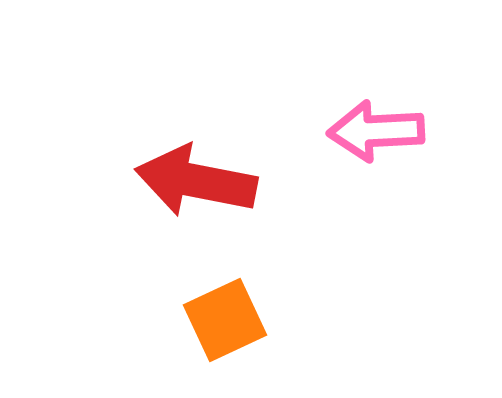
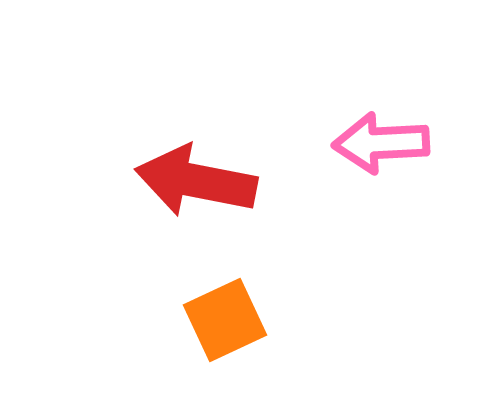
pink arrow: moved 5 px right, 12 px down
